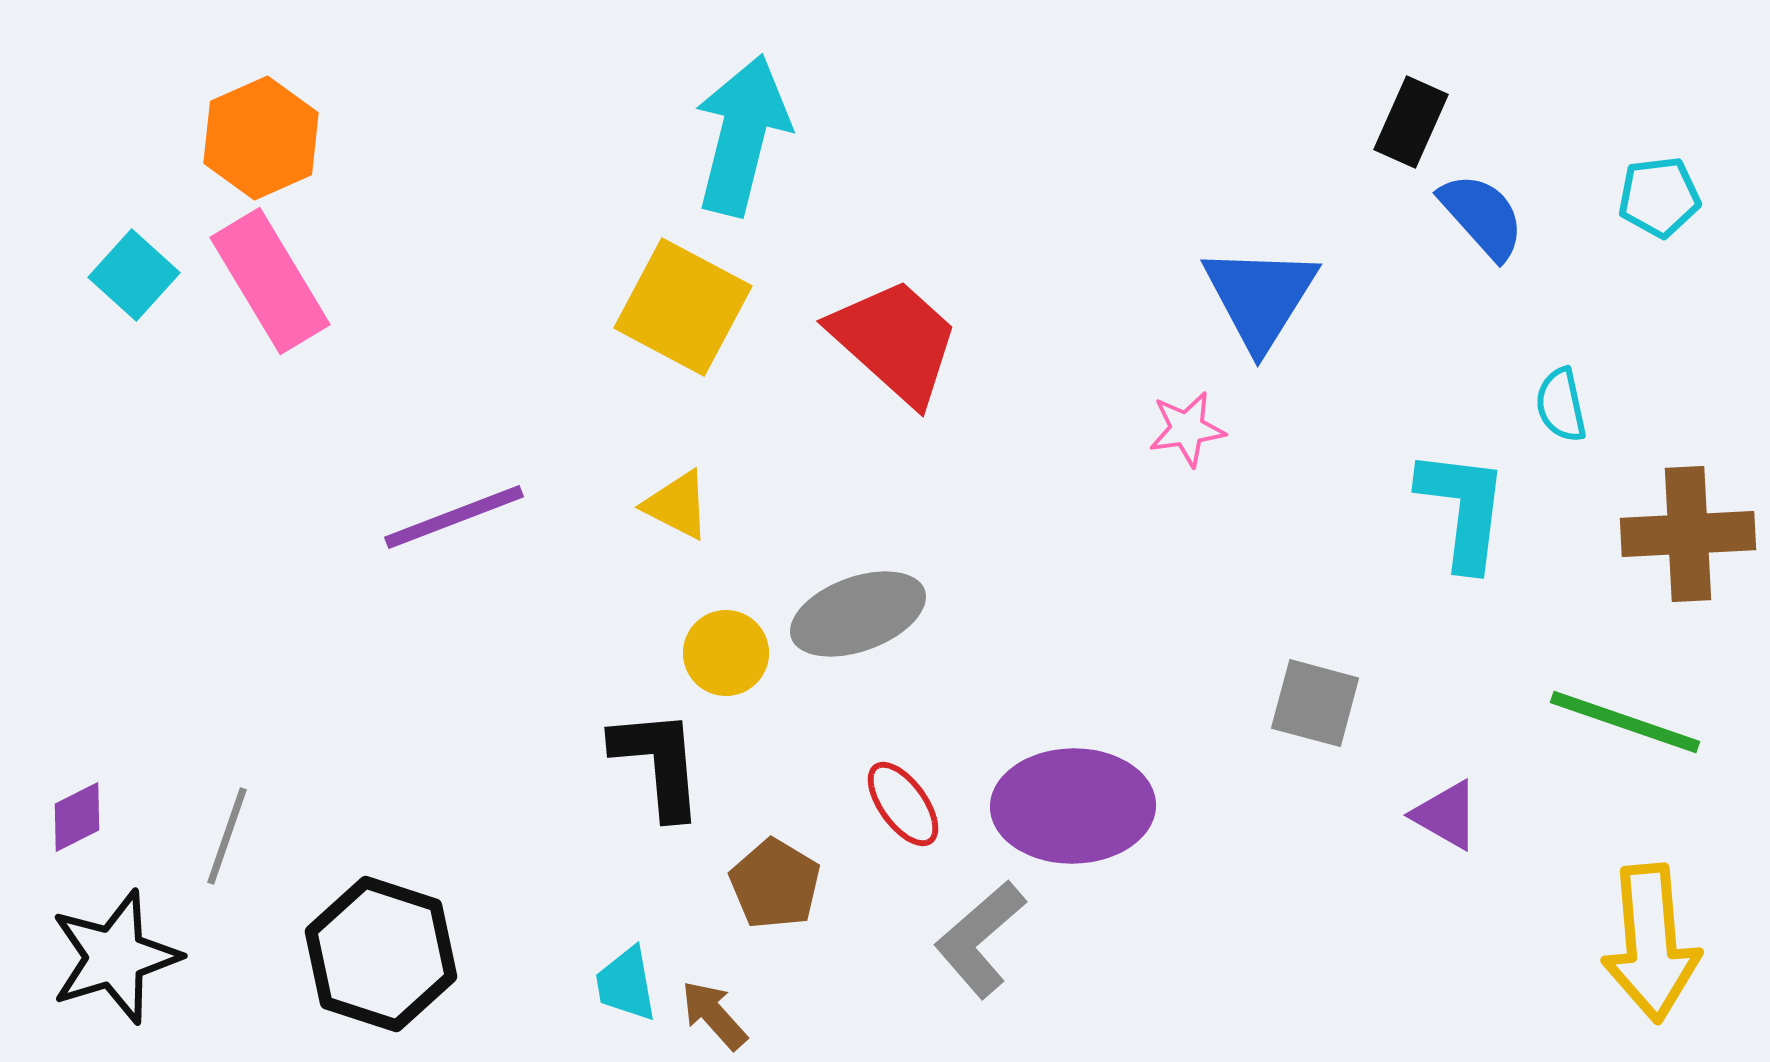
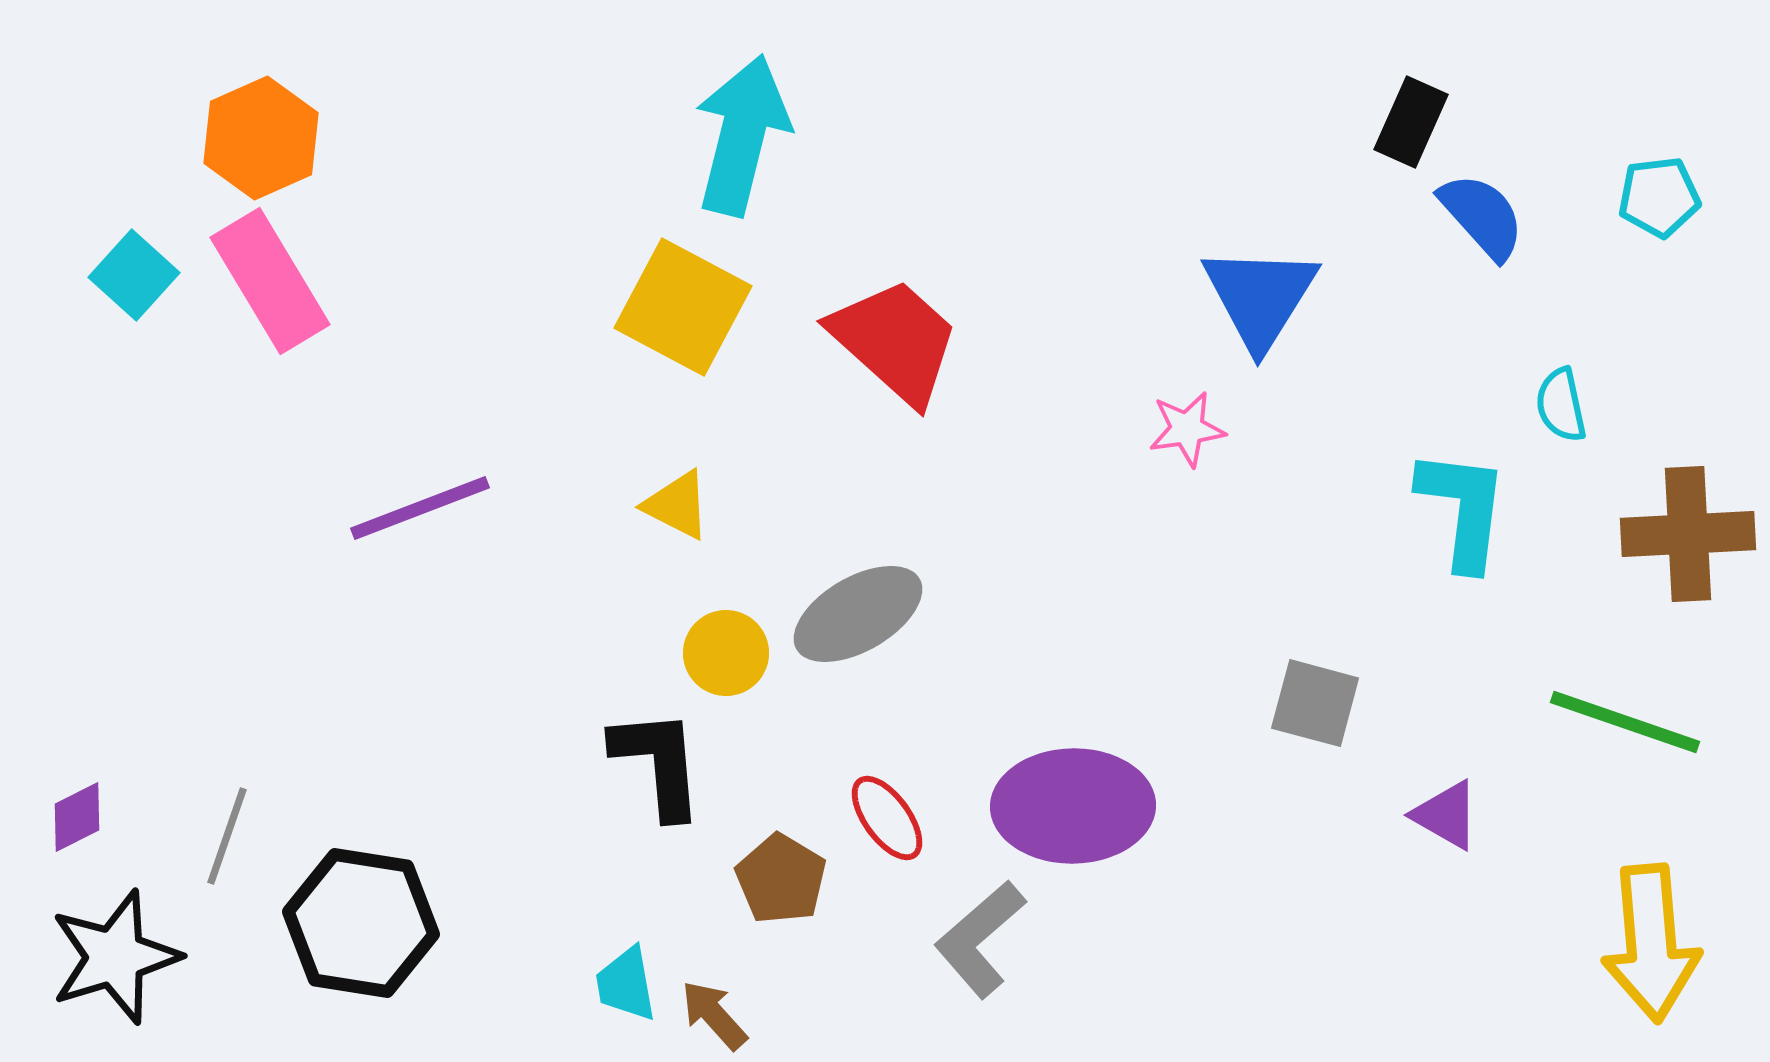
purple line: moved 34 px left, 9 px up
gray ellipse: rotated 10 degrees counterclockwise
red ellipse: moved 16 px left, 14 px down
brown pentagon: moved 6 px right, 5 px up
black hexagon: moved 20 px left, 31 px up; rotated 9 degrees counterclockwise
